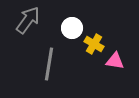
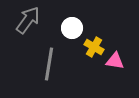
yellow cross: moved 3 px down
